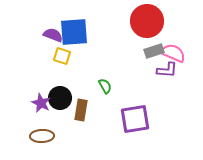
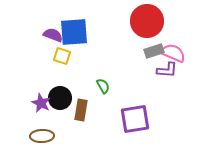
green semicircle: moved 2 px left
